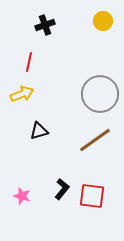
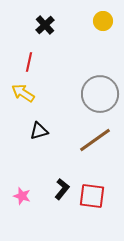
black cross: rotated 24 degrees counterclockwise
yellow arrow: moved 1 px right, 1 px up; rotated 125 degrees counterclockwise
